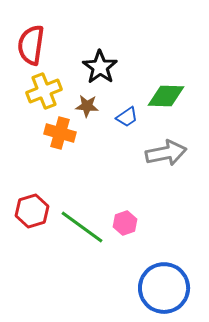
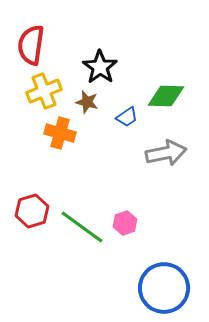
brown star: moved 4 px up; rotated 10 degrees clockwise
